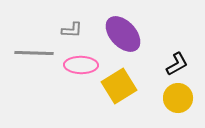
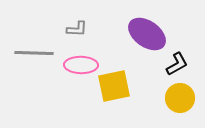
gray L-shape: moved 5 px right, 1 px up
purple ellipse: moved 24 px right; rotated 12 degrees counterclockwise
yellow square: moved 5 px left; rotated 20 degrees clockwise
yellow circle: moved 2 px right
